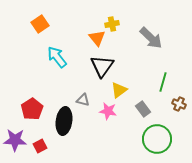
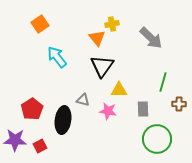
yellow triangle: rotated 36 degrees clockwise
brown cross: rotated 24 degrees counterclockwise
gray rectangle: rotated 35 degrees clockwise
black ellipse: moved 1 px left, 1 px up
